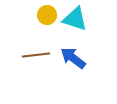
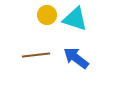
blue arrow: moved 3 px right
